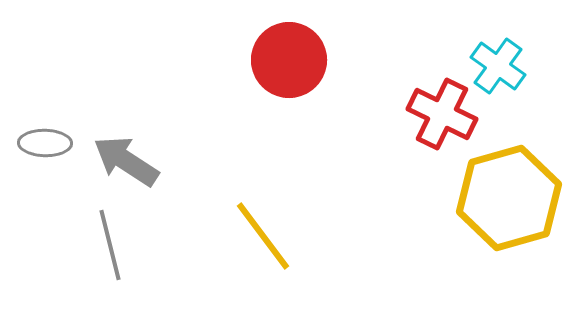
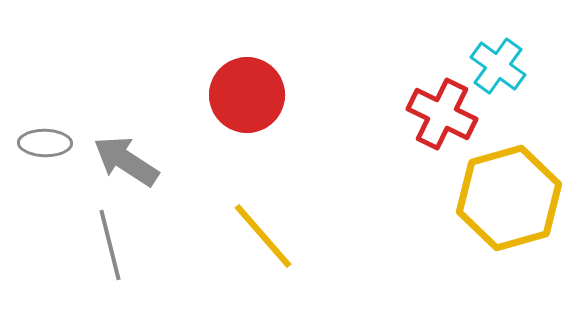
red circle: moved 42 px left, 35 px down
yellow line: rotated 4 degrees counterclockwise
